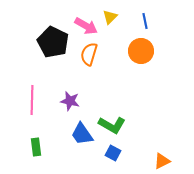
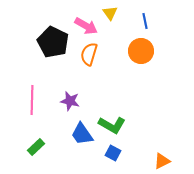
yellow triangle: moved 4 px up; rotated 21 degrees counterclockwise
green rectangle: rotated 54 degrees clockwise
